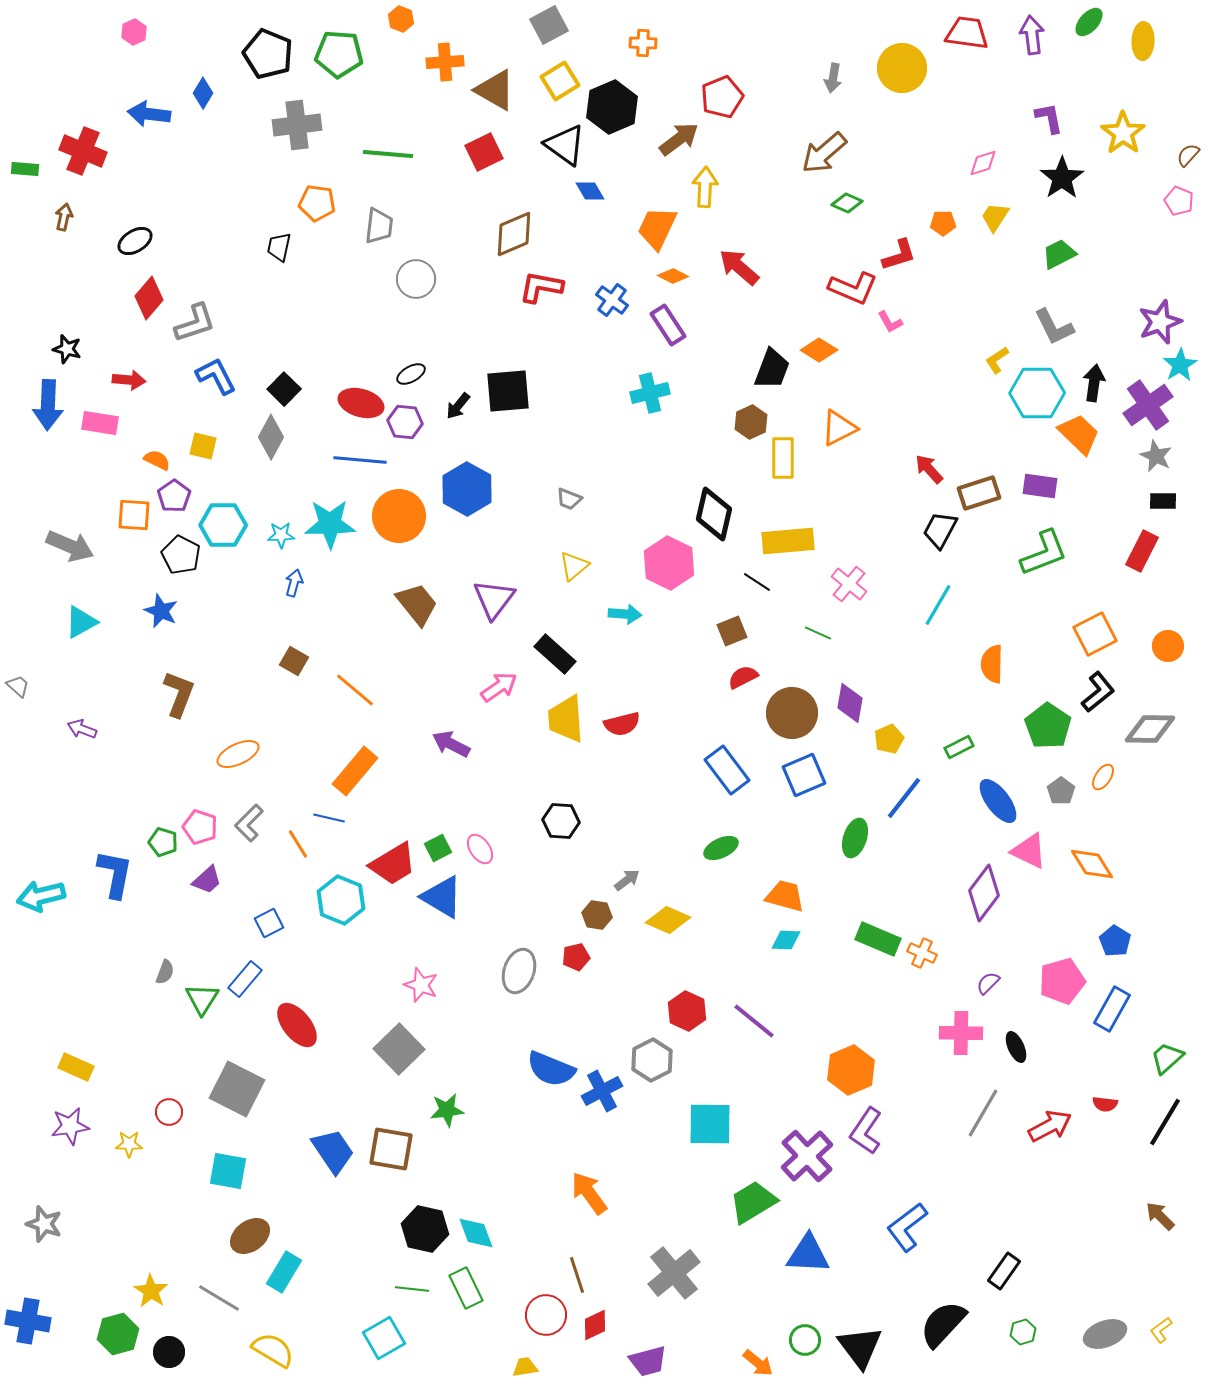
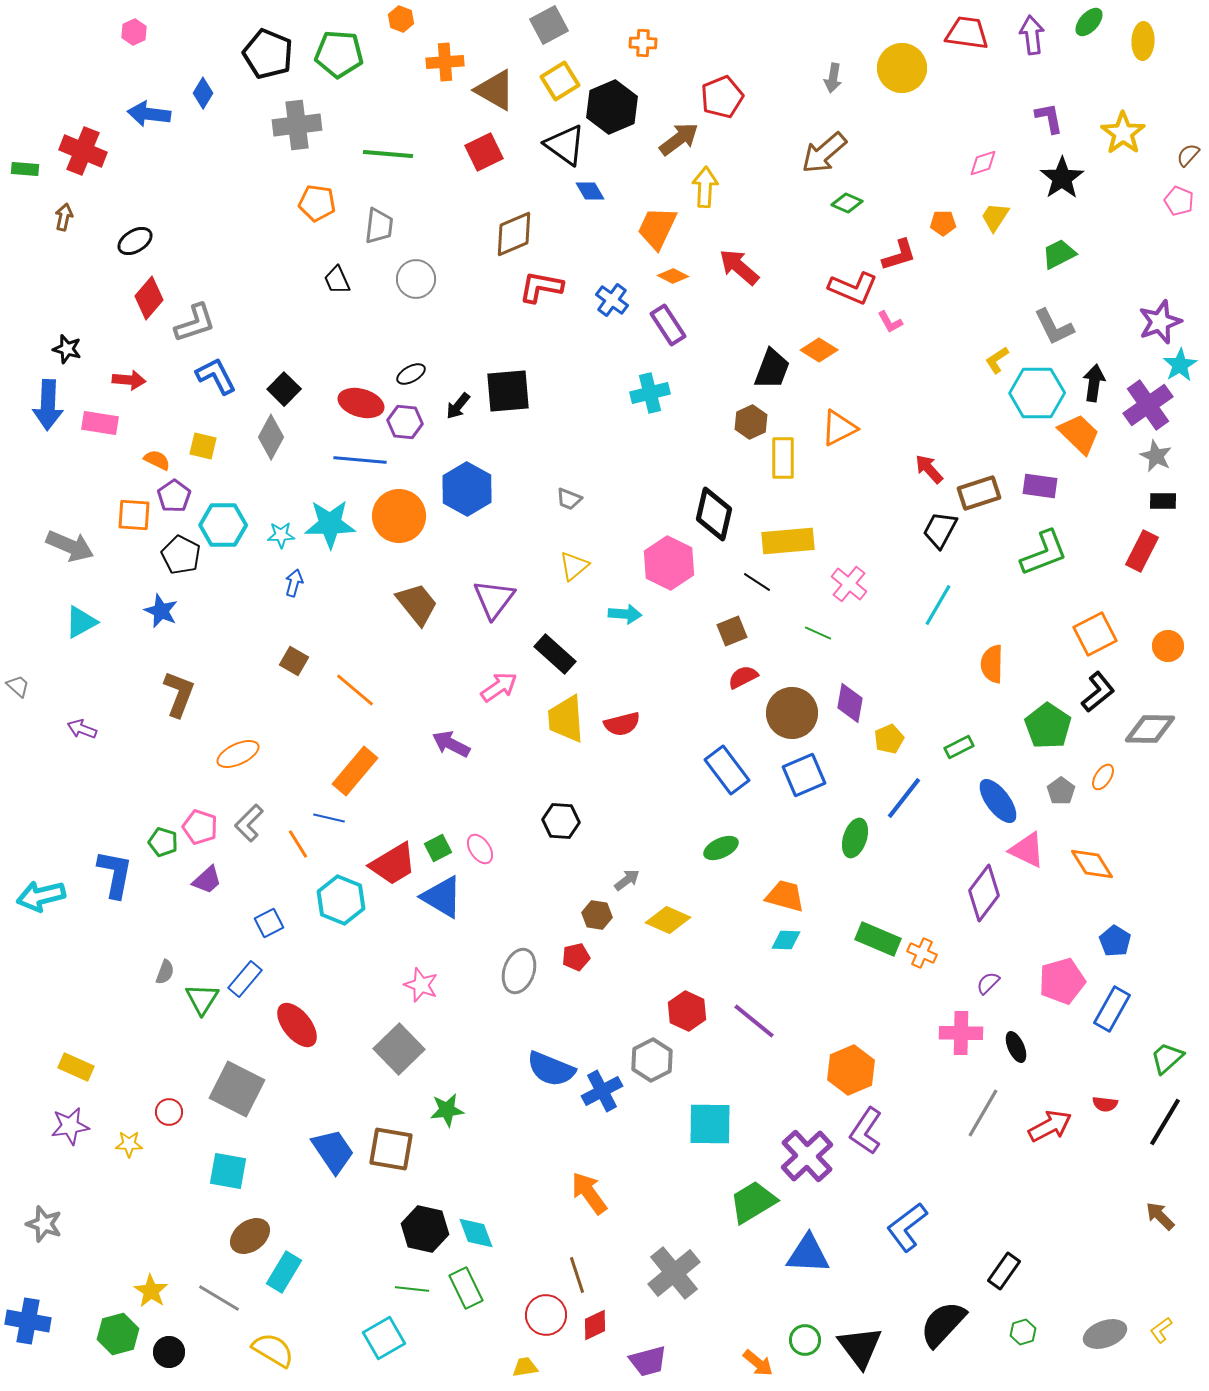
black trapezoid at (279, 247): moved 58 px right, 33 px down; rotated 36 degrees counterclockwise
pink triangle at (1029, 851): moved 2 px left, 1 px up
